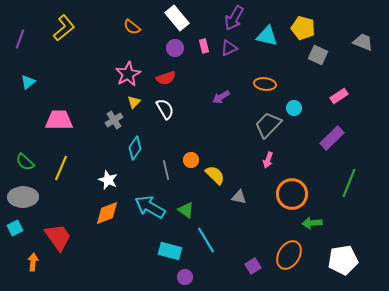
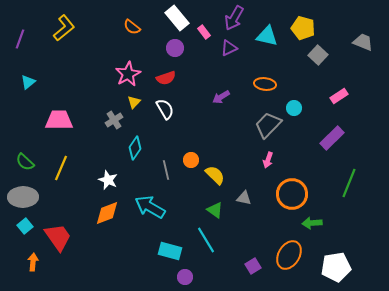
pink rectangle at (204, 46): moved 14 px up; rotated 24 degrees counterclockwise
gray square at (318, 55): rotated 18 degrees clockwise
gray triangle at (239, 197): moved 5 px right, 1 px down
green triangle at (186, 210): moved 29 px right
cyan square at (15, 228): moved 10 px right, 2 px up; rotated 14 degrees counterclockwise
white pentagon at (343, 260): moved 7 px left, 7 px down
